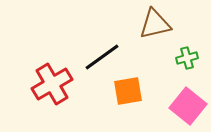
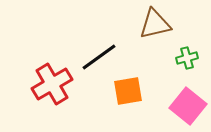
black line: moved 3 px left
